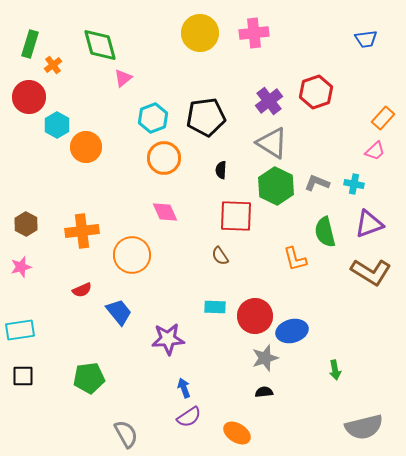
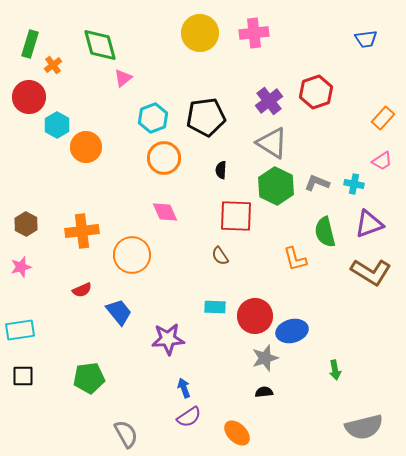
pink trapezoid at (375, 151): moved 7 px right, 10 px down; rotated 10 degrees clockwise
orange ellipse at (237, 433): rotated 12 degrees clockwise
